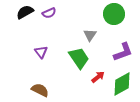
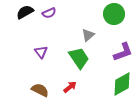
gray triangle: moved 2 px left; rotated 16 degrees clockwise
red arrow: moved 28 px left, 10 px down
